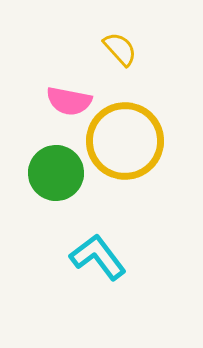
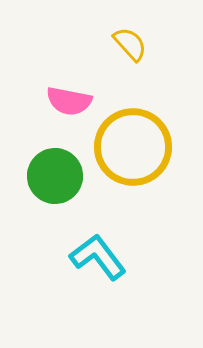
yellow semicircle: moved 10 px right, 5 px up
yellow circle: moved 8 px right, 6 px down
green circle: moved 1 px left, 3 px down
